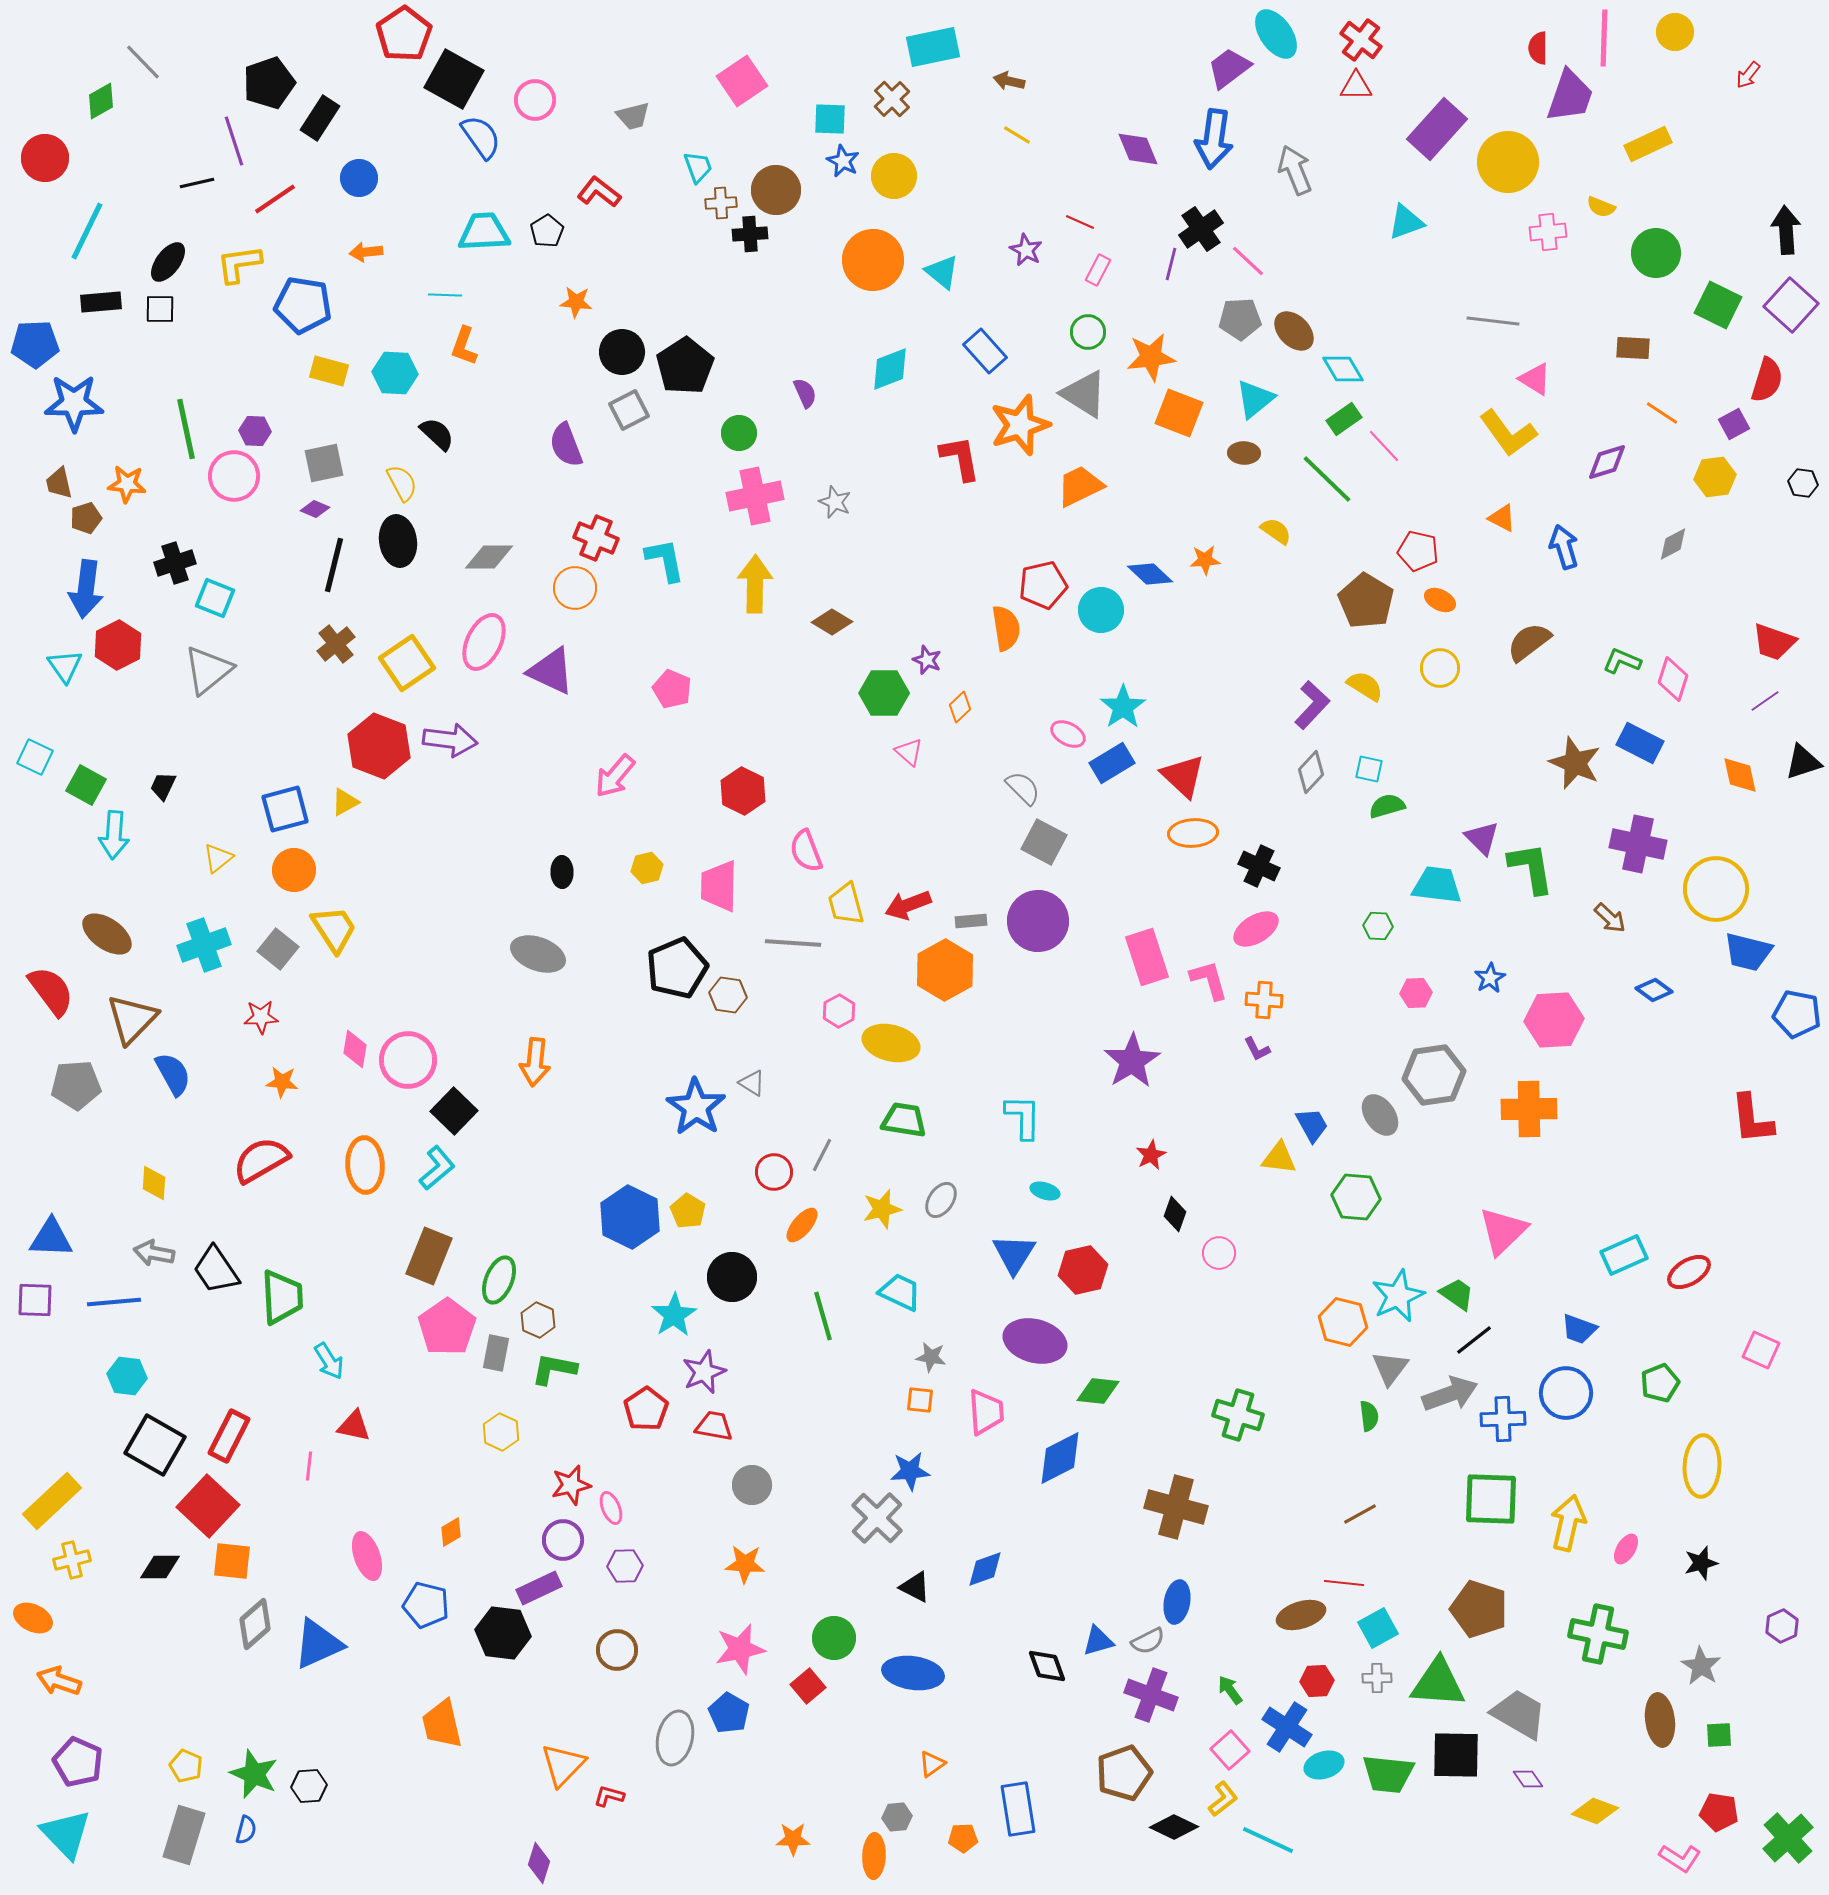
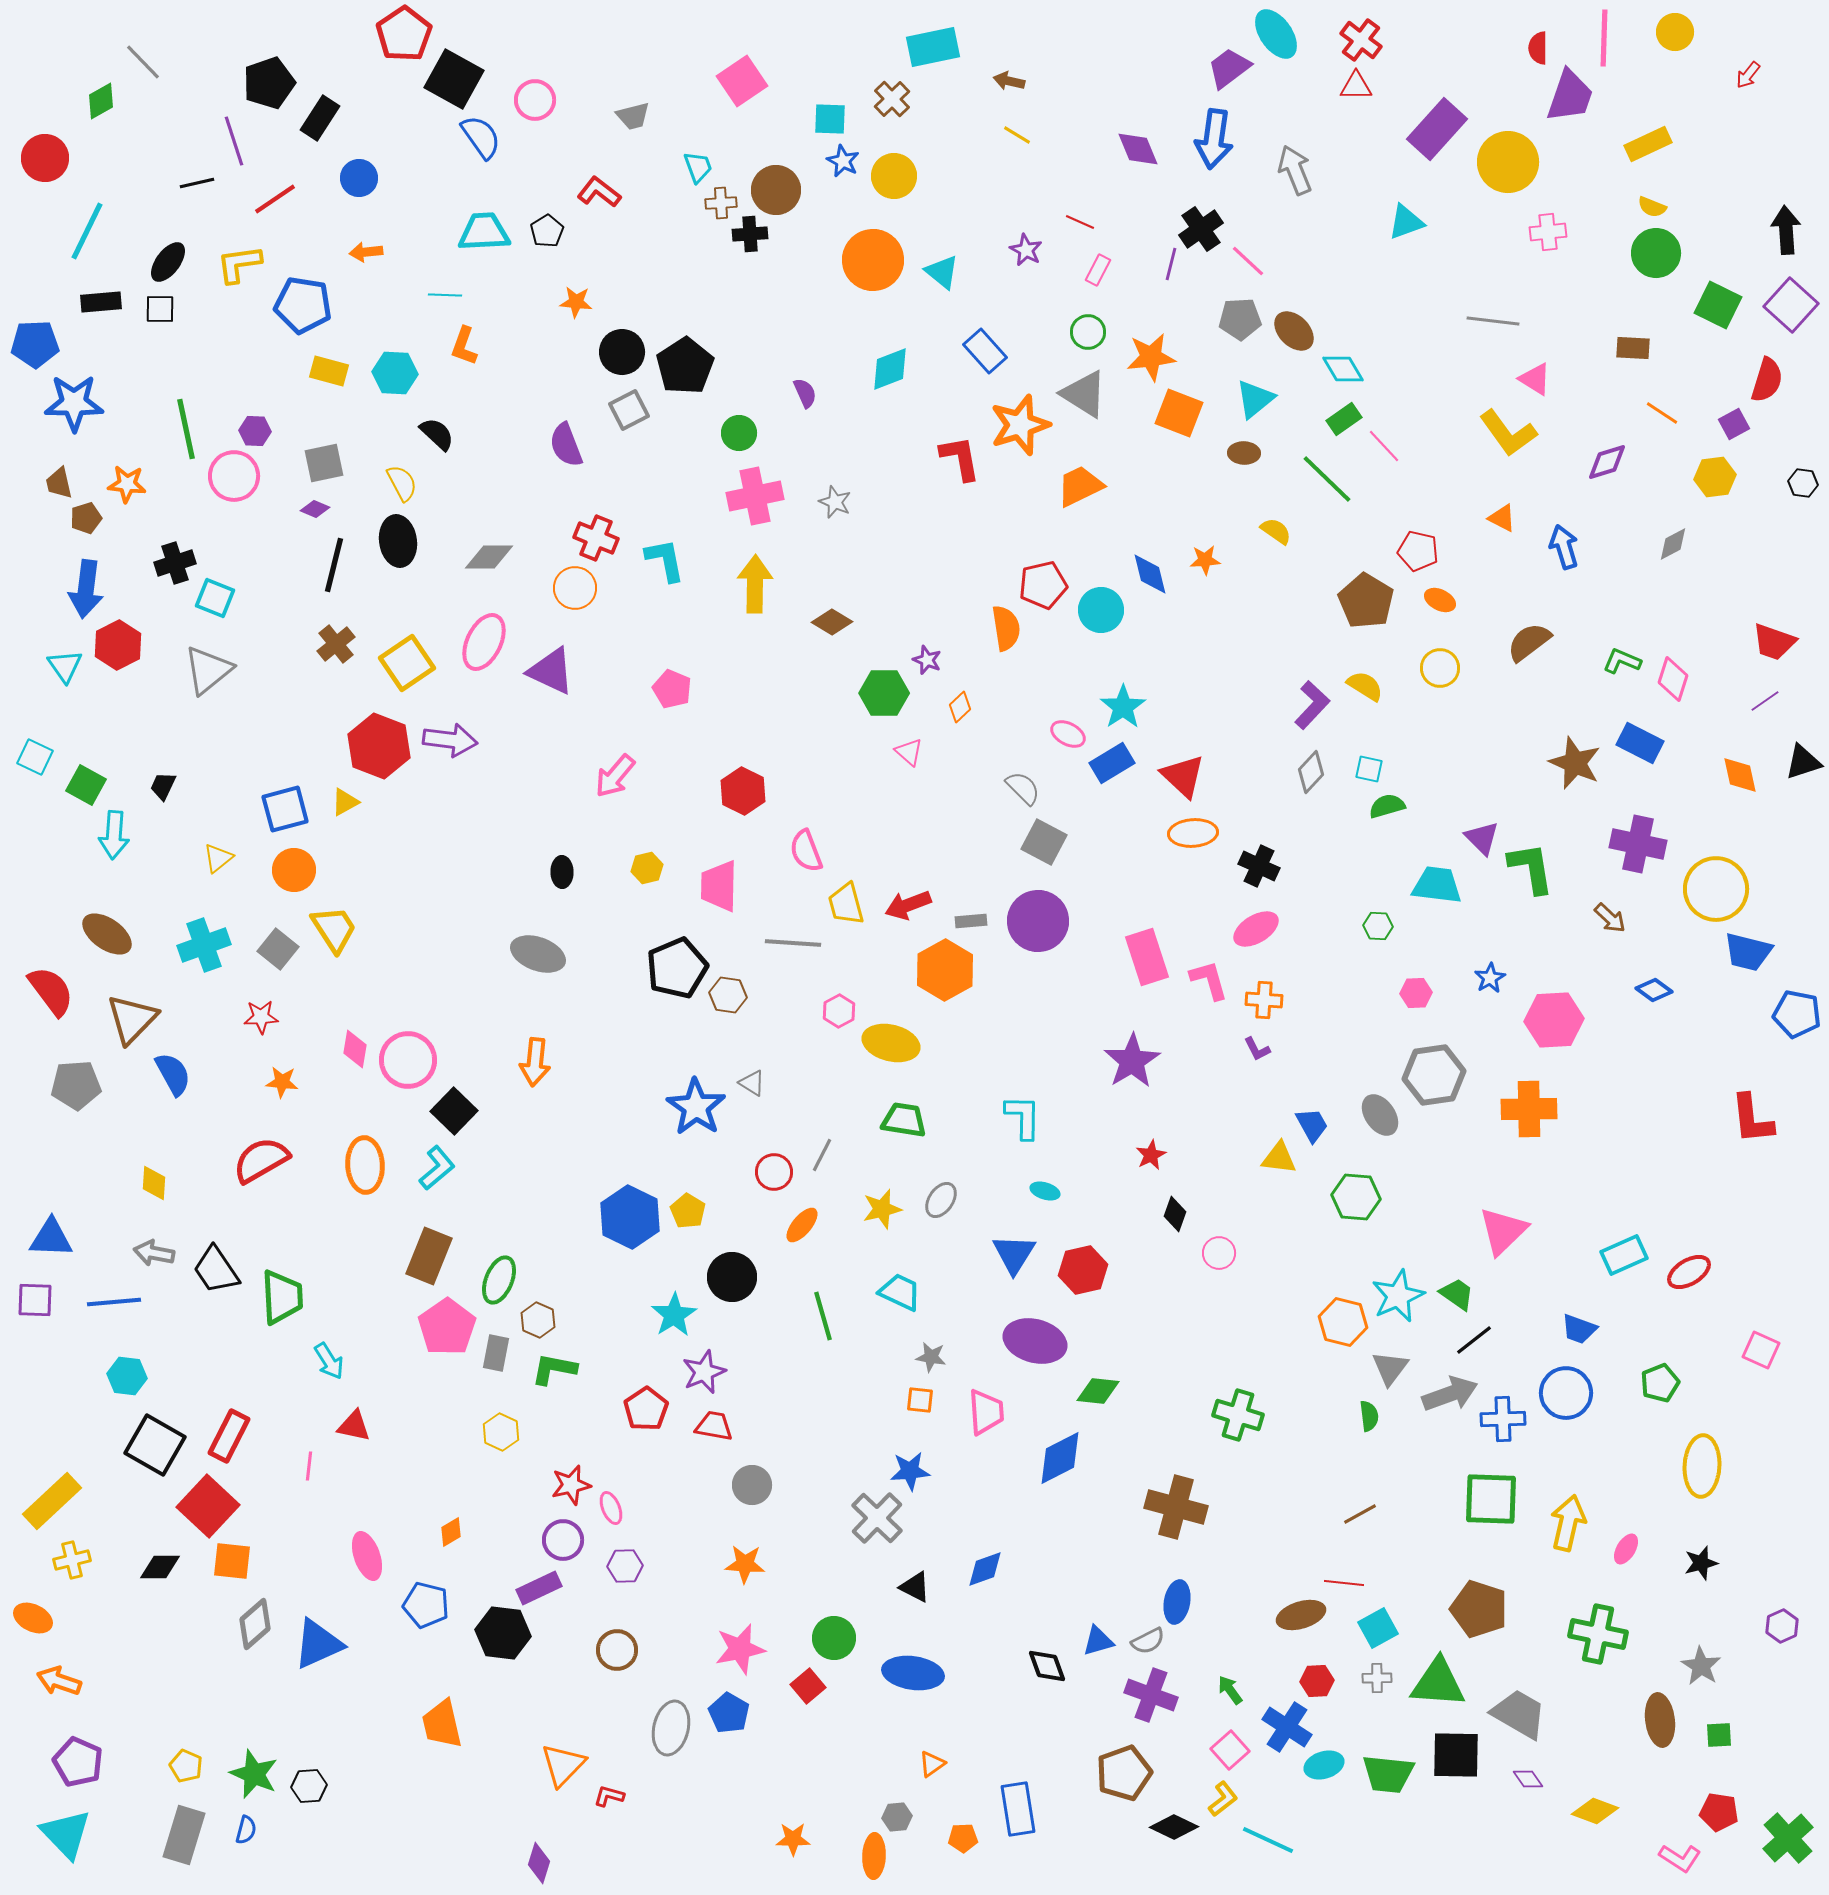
yellow semicircle at (1601, 207): moved 51 px right
blue diamond at (1150, 574): rotated 33 degrees clockwise
gray ellipse at (675, 1738): moved 4 px left, 10 px up
